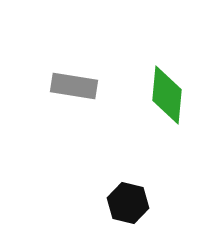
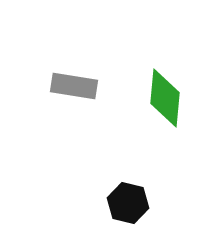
green diamond: moved 2 px left, 3 px down
